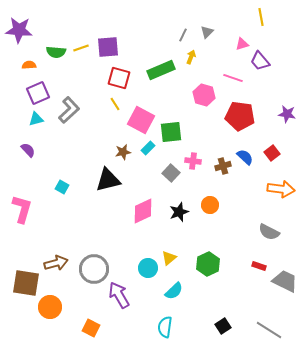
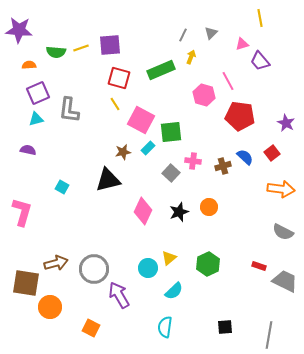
yellow line at (261, 17): moved 1 px left, 1 px down
gray triangle at (207, 32): moved 4 px right, 1 px down
purple square at (108, 47): moved 2 px right, 2 px up
pink line at (233, 78): moved 5 px left, 3 px down; rotated 42 degrees clockwise
gray L-shape at (69, 110): rotated 140 degrees clockwise
purple star at (287, 114): moved 1 px left, 9 px down; rotated 18 degrees clockwise
purple semicircle at (28, 150): rotated 35 degrees counterclockwise
orange circle at (210, 205): moved 1 px left, 2 px down
pink L-shape at (22, 209): moved 3 px down
pink diamond at (143, 211): rotated 40 degrees counterclockwise
gray semicircle at (269, 232): moved 14 px right
black square at (223, 326): moved 2 px right, 1 px down; rotated 28 degrees clockwise
gray line at (269, 330): moved 5 px down; rotated 68 degrees clockwise
